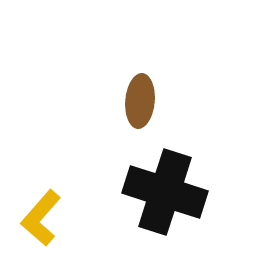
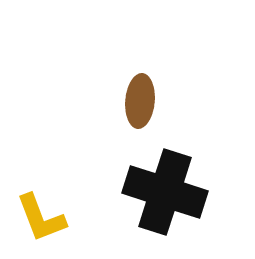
yellow L-shape: rotated 62 degrees counterclockwise
